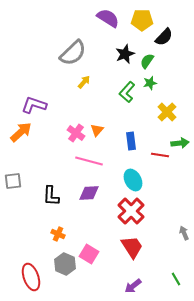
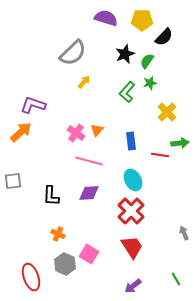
purple semicircle: moved 2 px left; rotated 15 degrees counterclockwise
purple L-shape: moved 1 px left
